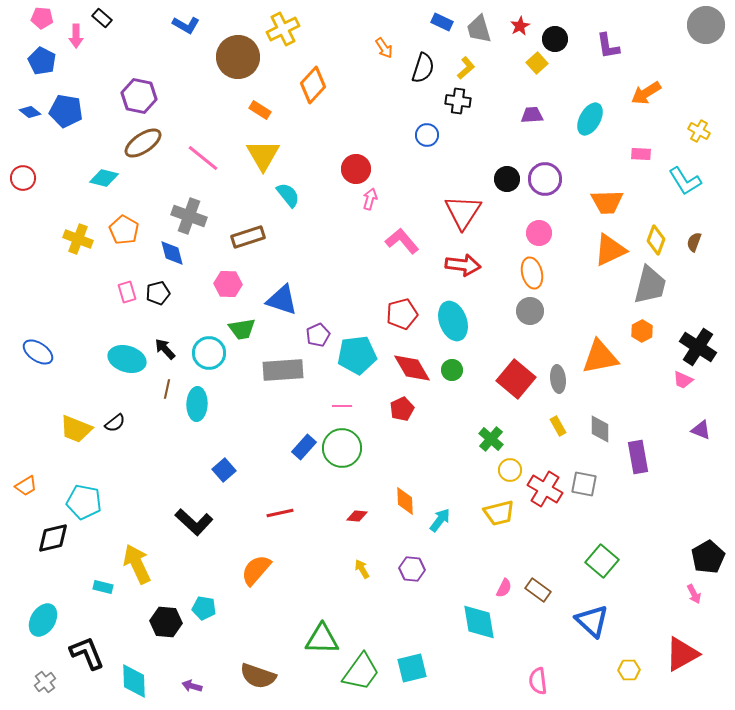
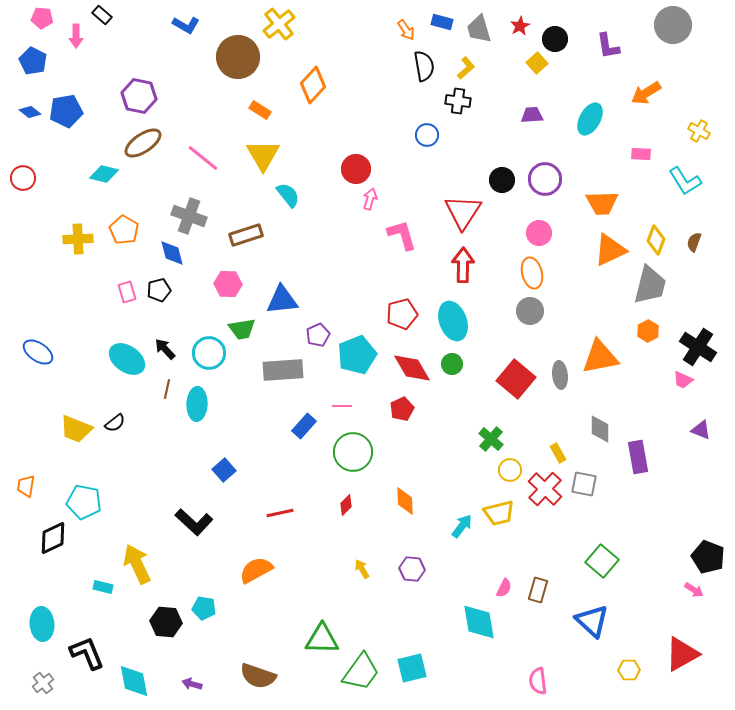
black rectangle at (102, 18): moved 3 px up
blue rectangle at (442, 22): rotated 10 degrees counterclockwise
gray circle at (706, 25): moved 33 px left
yellow cross at (283, 29): moved 4 px left, 5 px up; rotated 12 degrees counterclockwise
orange arrow at (384, 48): moved 22 px right, 18 px up
blue pentagon at (42, 61): moved 9 px left
black semicircle at (423, 68): moved 1 px right, 2 px up; rotated 28 degrees counterclockwise
blue pentagon at (66, 111): rotated 20 degrees counterclockwise
cyan diamond at (104, 178): moved 4 px up
black circle at (507, 179): moved 5 px left, 1 px down
orange trapezoid at (607, 202): moved 5 px left, 1 px down
brown rectangle at (248, 237): moved 2 px left, 2 px up
yellow cross at (78, 239): rotated 24 degrees counterclockwise
pink L-shape at (402, 241): moved 6 px up; rotated 24 degrees clockwise
red arrow at (463, 265): rotated 96 degrees counterclockwise
black pentagon at (158, 293): moved 1 px right, 3 px up
blue triangle at (282, 300): rotated 24 degrees counterclockwise
orange hexagon at (642, 331): moved 6 px right
cyan pentagon at (357, 355): rotated 15 degrees counterclockwise
cyan ellipse at (127, 359): rotated 18 degrees clockwise
green circle at (452, 370): moved 6 px up
gray ellipse at (558, 379): moved 2 px right, 4 px up
yellow rectangle at (558, 426): moved 27 px down
blue rectangle at (304, 447): moved 21 px up
green circle at (342, 448): moved 11 px right, 4 px down
orange trapezoid at (26, 486): rotated 130 degrees clockwise
red cross at (545, 489): rotated 12 degrees clockwise
red diamond at (357, 516): moved 11 px left, 11 px up; rotated 50 degrees counterclockwise
cyan arrow at (440, 520): moved 22 px right, 6 px down
black diamond at (53, 538): rotated 12 degrees counterclockwise
black pentagon at (708, 557): rotated 20 degrees counterclockwise
orange semicircle at (256, 570): rotated 20 degrees clockwise
brown rectangle at (538, 590): rotated 70 degrees clockwise
pink arrow at (694, 594): moved 4 px up; rotated 30 degrees counterclockwise
cyan ellipse at (43, 620): moved 1 px left, 4 px down; rotated 36 degrees counterclockwise
cyan diamond at (134, 681): rotated 9 degrees counterclockwise
gray cross at (45, 682): moved 2 px left, 1 px down
purple arrow at (192, 686): moved 2 px up
